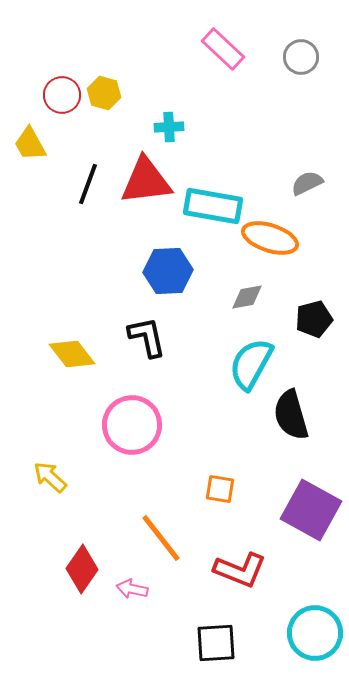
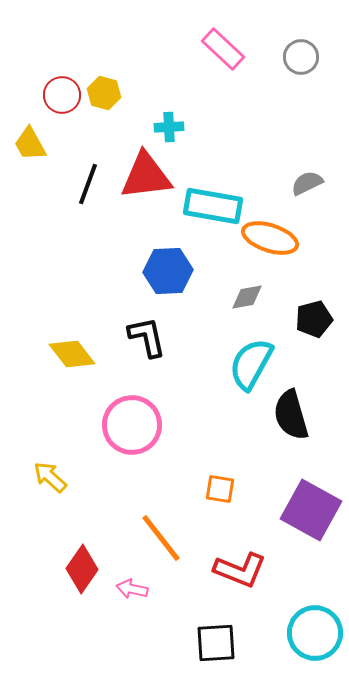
red triangle: moved 5 px up
